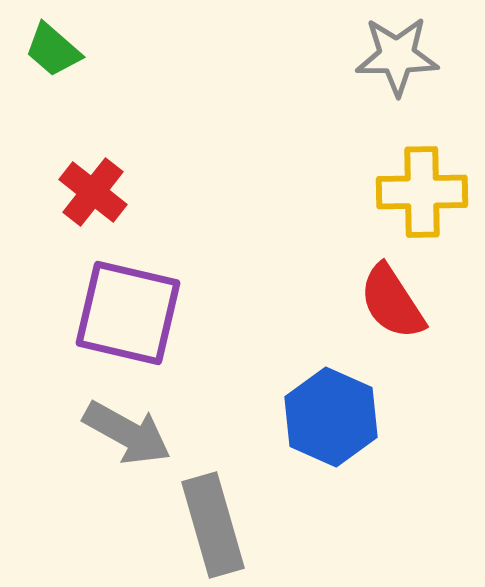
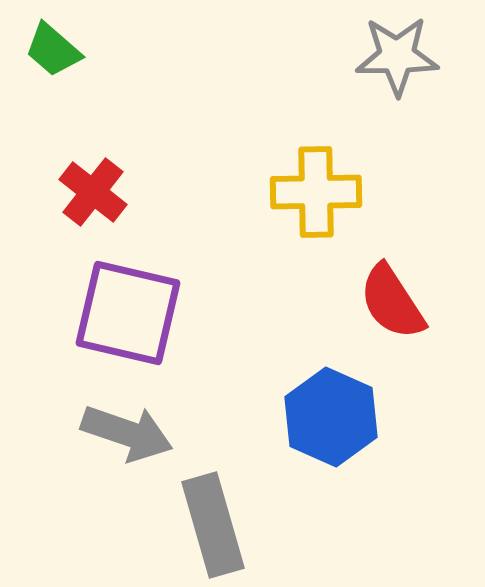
yellow cross: moved 106 px left
gray arrow: rotated 10 degrees counterclockwise
